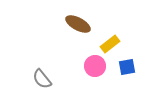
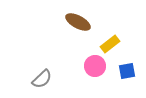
brown ellipse: moved 2 px up
blue square: moved 4 px down
gray semicircle: rotated 95 degrees counterclockwise
